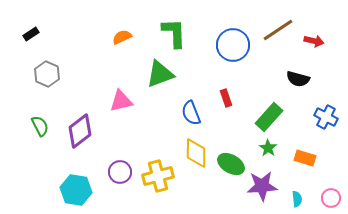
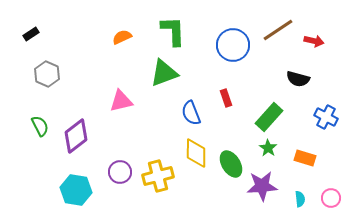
green L-shape: moved 1 px left, 2 px up
green triangle: moved 4 px right, 1 px up
purple diamond: moved 4 px left, 5 px down
green ellipse: rotated 28 degrees clockwise
cyan semicircle: moved 3 px right
